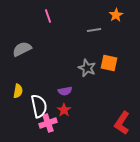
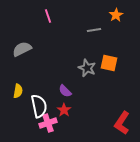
purple semicircle: rotated 56 degrees clockwise
